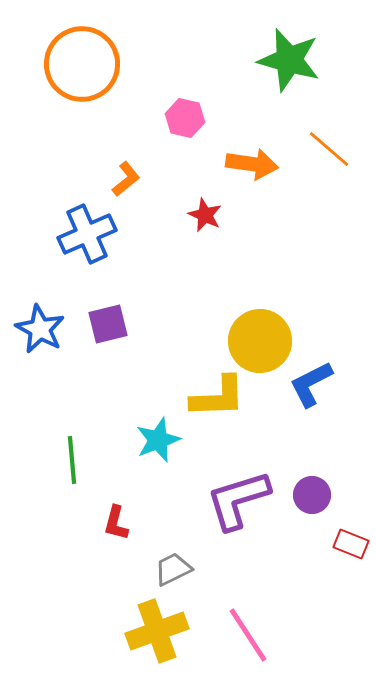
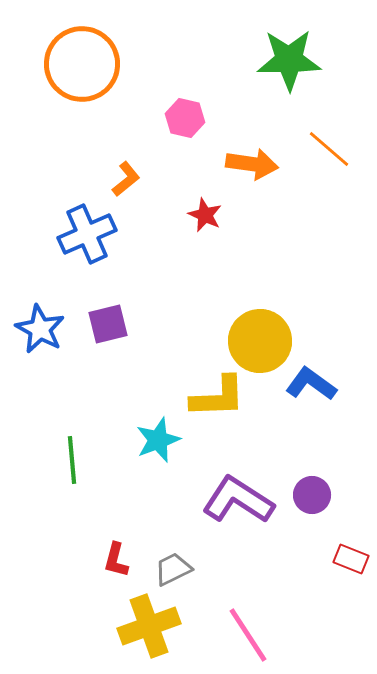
green star: rotated 16 degrees counterclockwise
blue L-shape: rotated 63 degrees clockwise
purple L-shape: rotated 50 degrees clockwise
red L-shape: moved 37 px down
red rectangle: moved 15 px down
yellow cross: moved 8 px left, 5 px up
